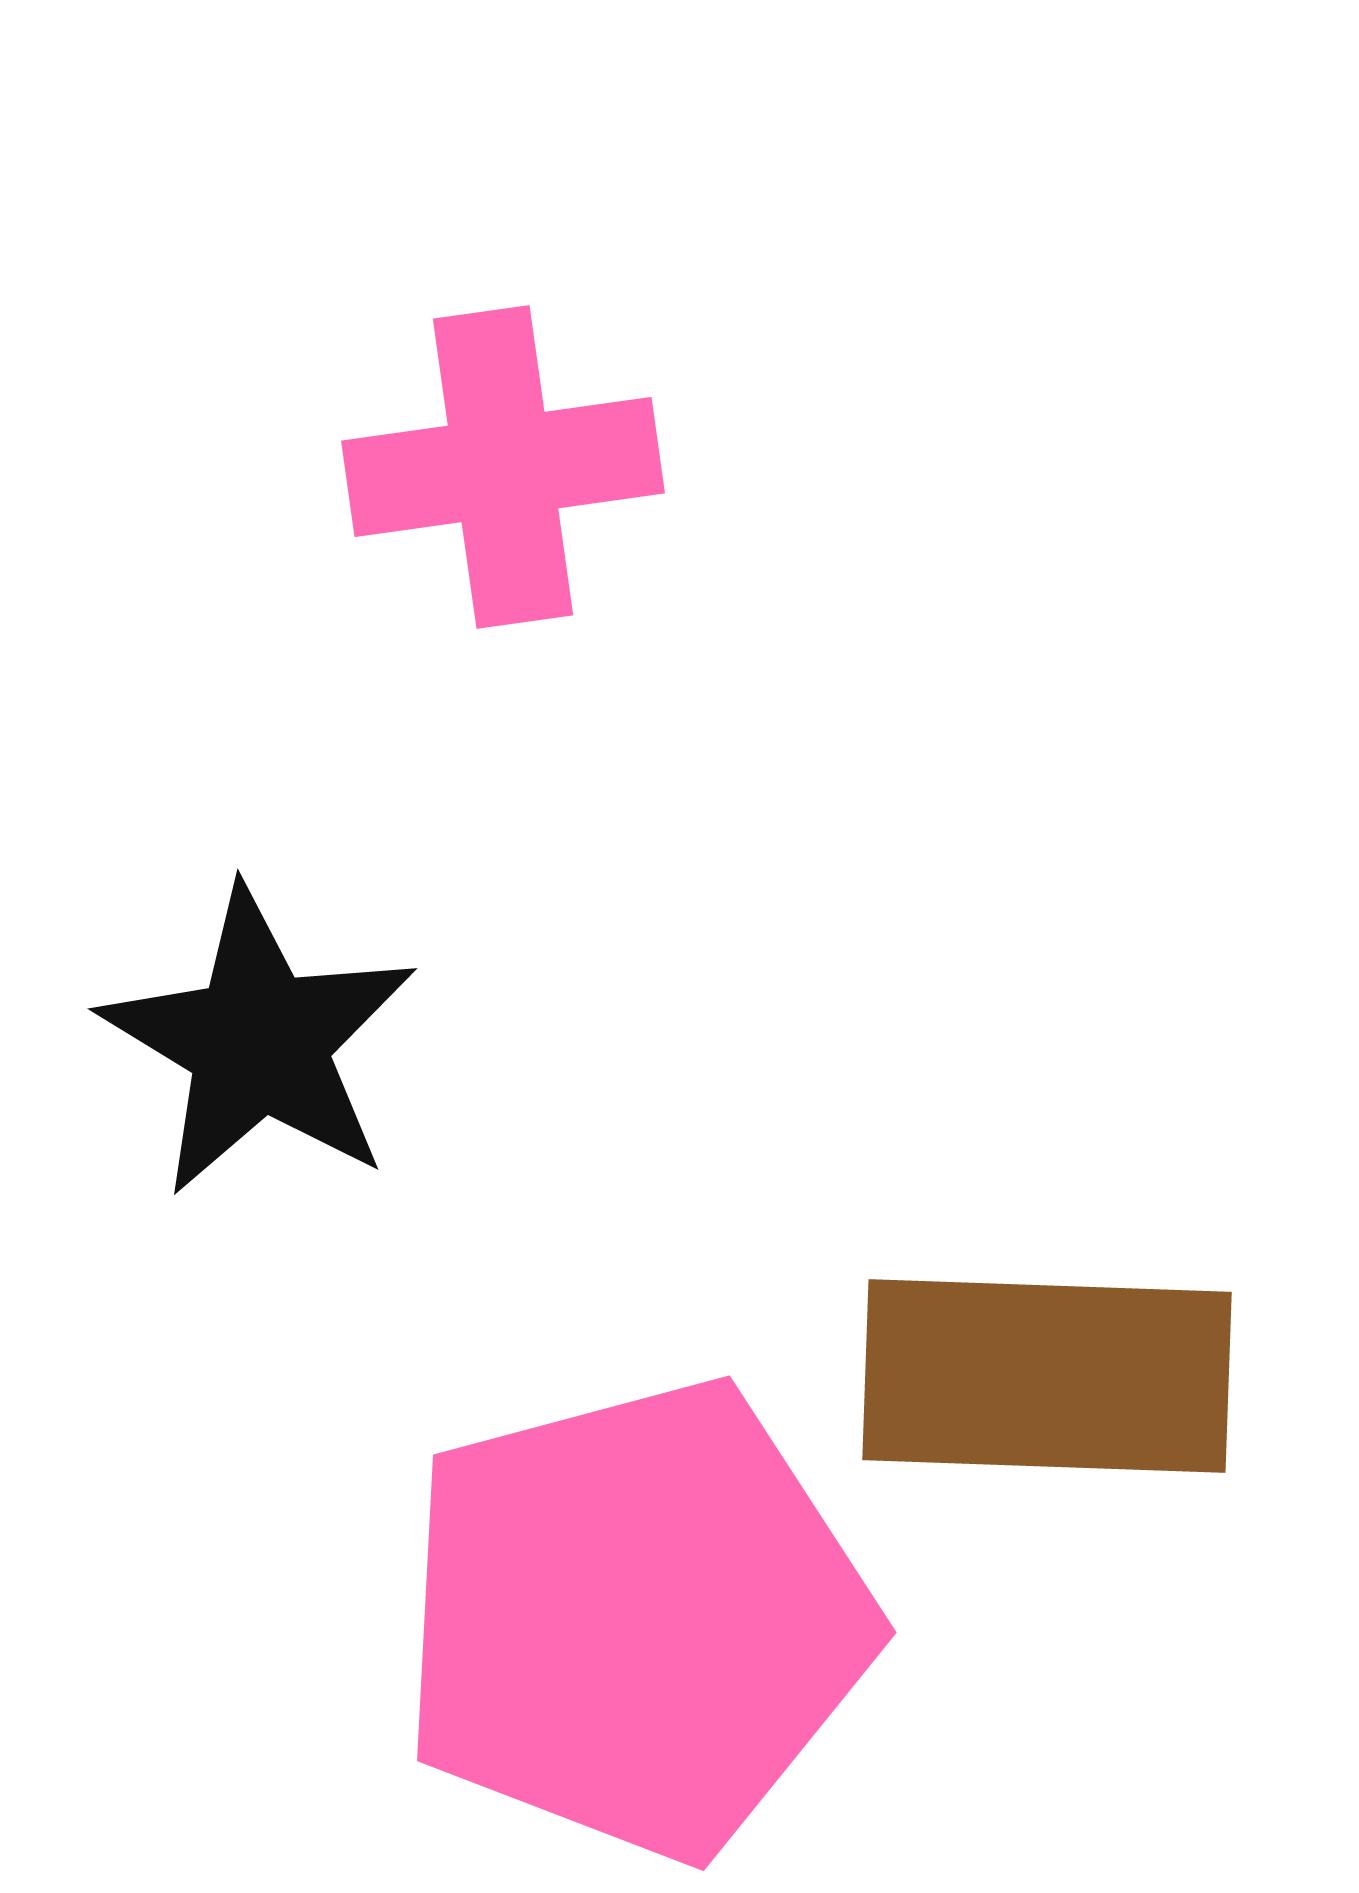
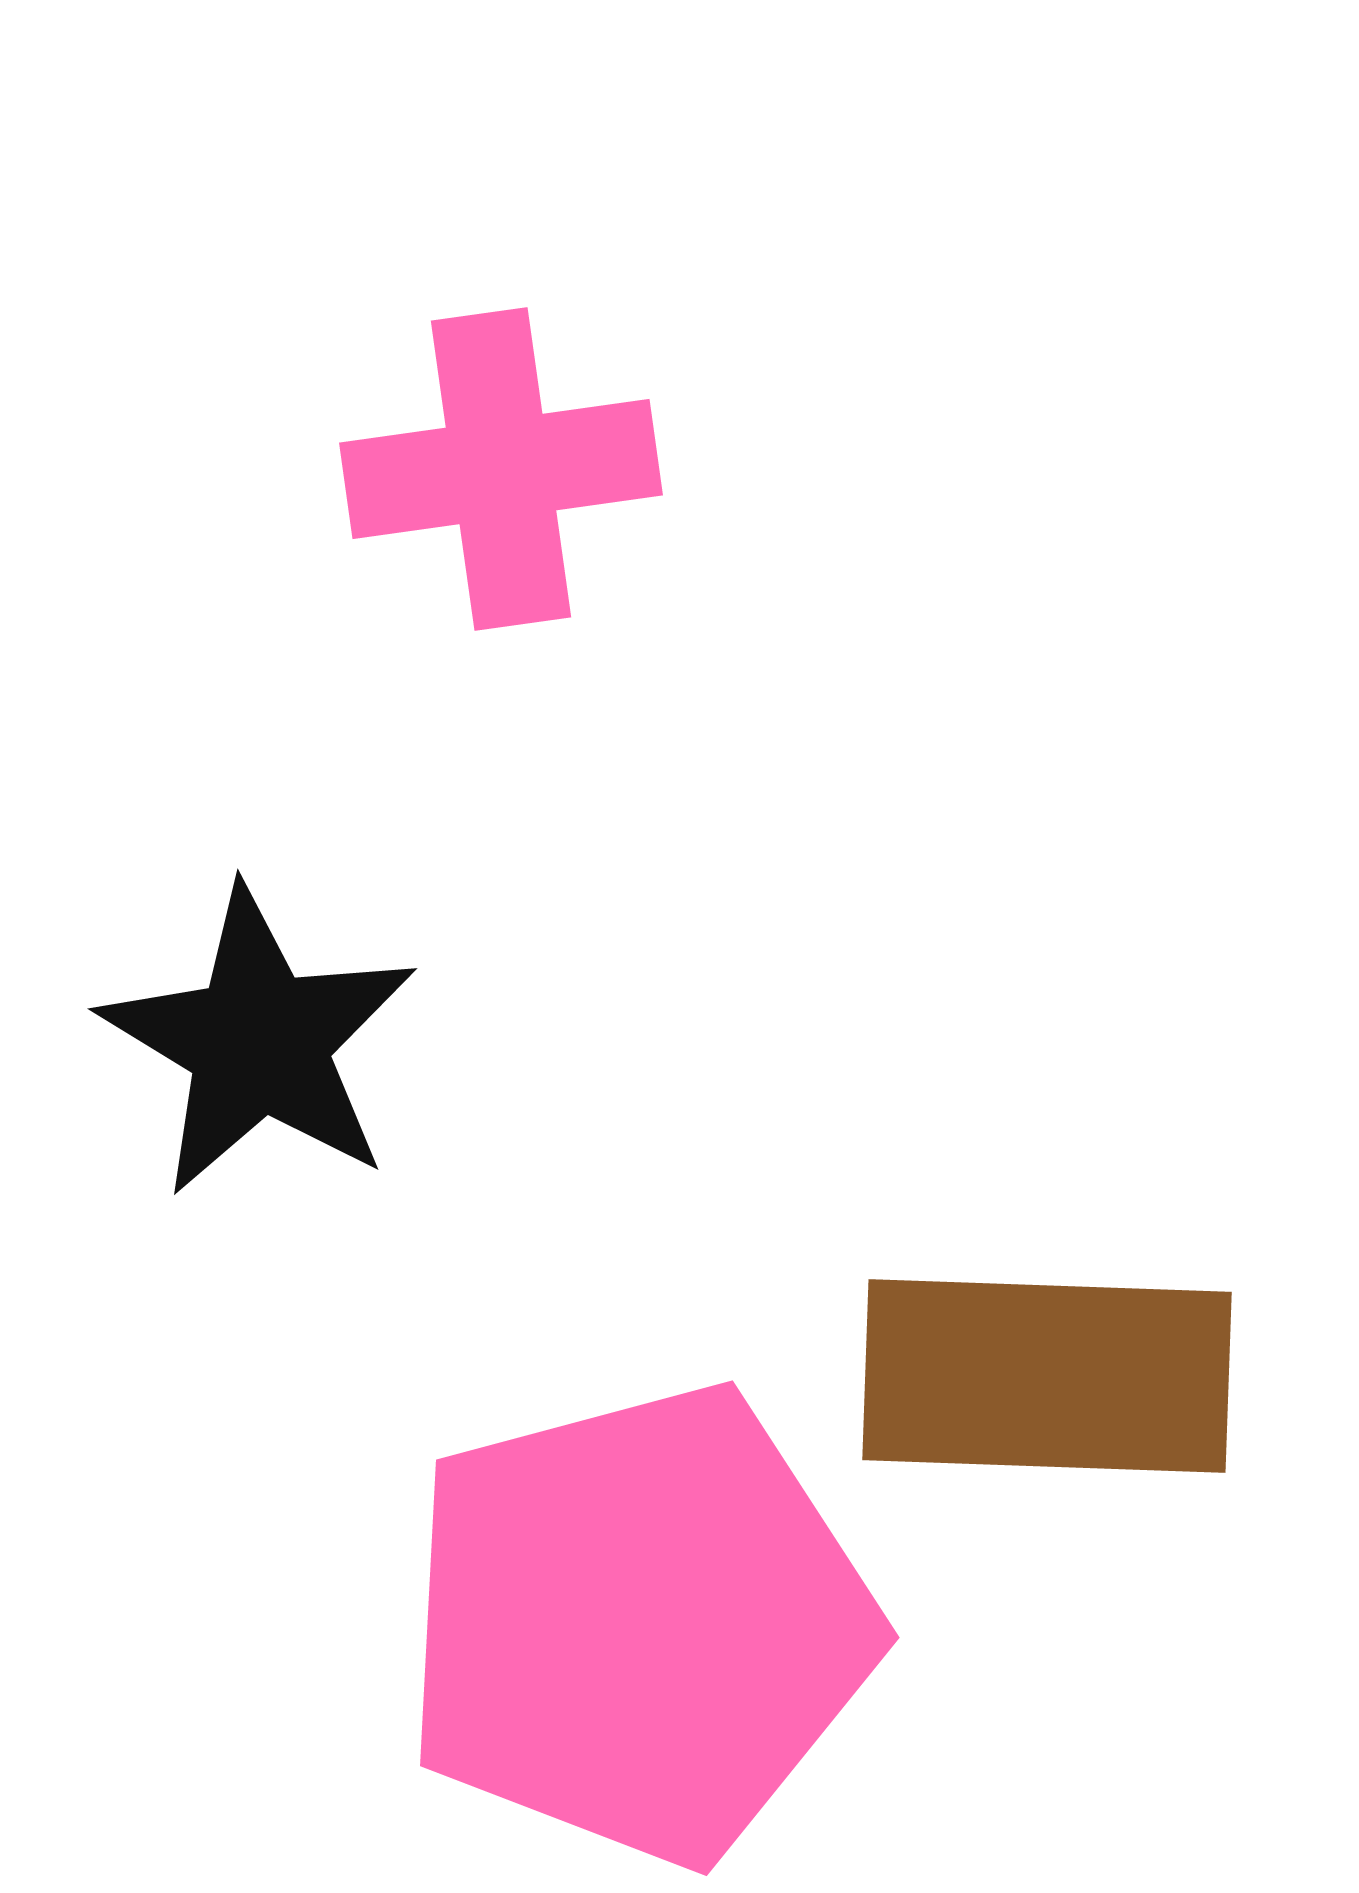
pink cross: moved 2 px left, 2 px down
pink pentagon: moved 3 px right, 5 px down
